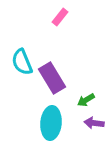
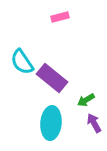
pink rectangle: rotated 36 degrees clockwise
cyan semicircle: rotated 12 degrees counterclockwise
purple rectangle: rotated 20 degrees counterclockwise
purple arrow: rotated 54 degrees clockwise
